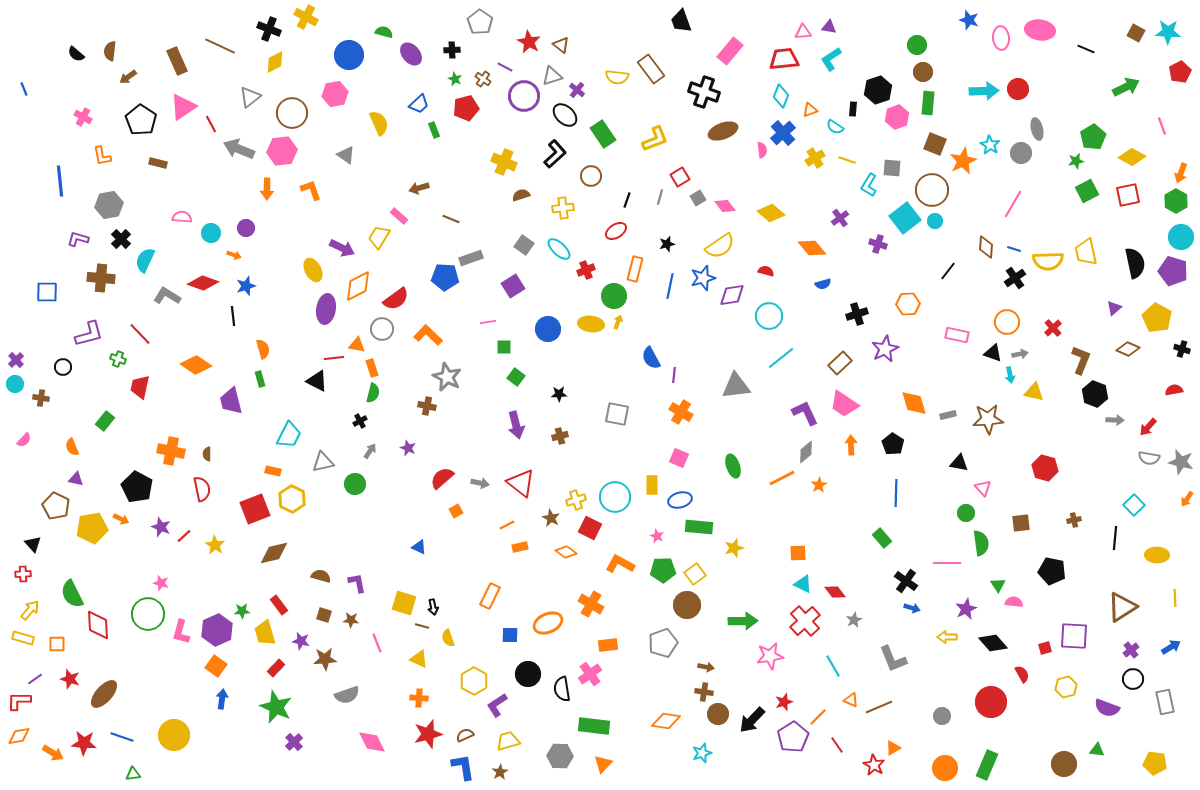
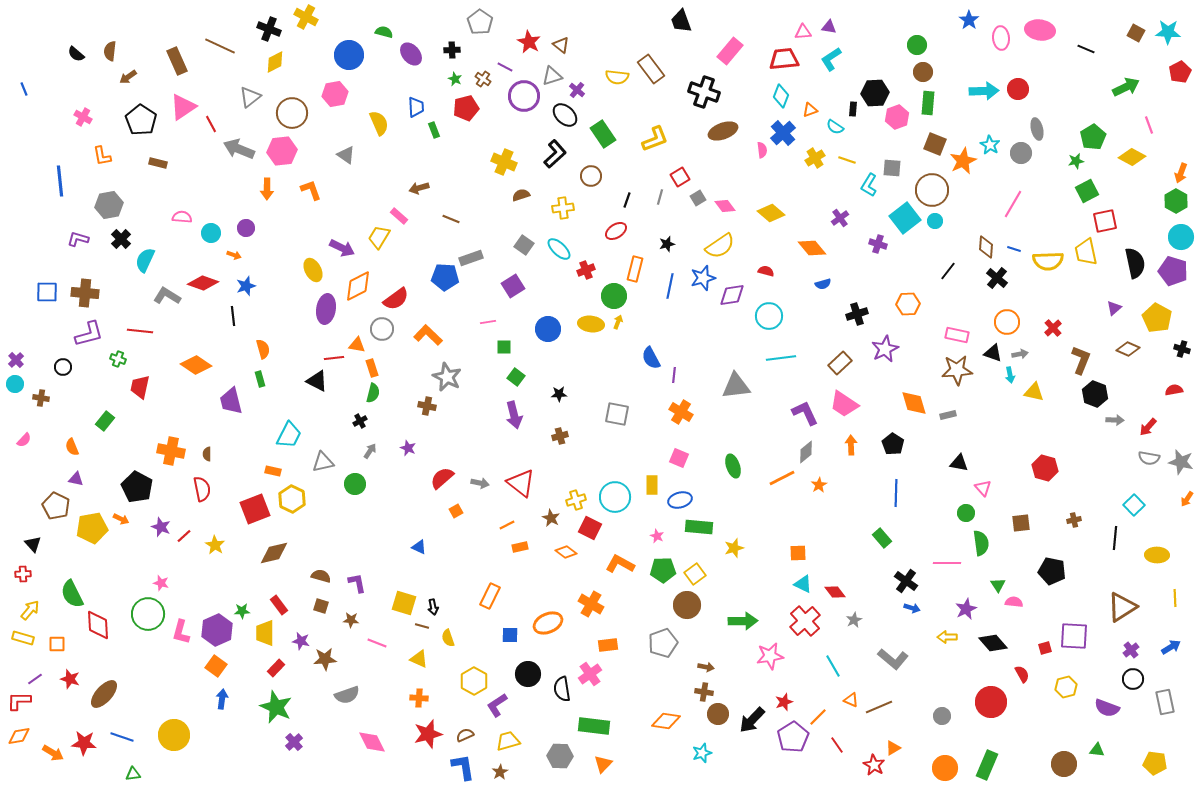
blue star at (969, 20): rotated 18 degrees clockwise
black hexagon at (878, 90): moved 3 px left, 3 px down; rotated 16 degrees clockwise
blue trapezoid at (419, 104): moved 3 px left, 3 px down; rotated 50 degrees counterclockwise
pink line at (1162, 126): moved 13 px left, 1 px up
red square at (1128, 195): moved 23 px left, 26 px down
brown cross at (101, 278): moved 16 px left, 15 px down
black cross at (1015, 278): moved 18 px left; rotated 15 degrees counterclockwise
red line at (140, 334): moved 3 px up; rotated 40 degrees counterclockwise
cyan line at (781, 358): rotated 32 degrees clockwise
brown star at (988, 419): moved 31 px left, 49 px up
purple arrow at (516, 425): moved 2 px left, 10 px up
brown square at (324, 615): moved 3 px left, 9 px up
yellow trapezoid at (265, 633): rotated 16 degrees clockwise
pink line at (377, 643): rotated 48 degrees counterclockwise
gray L-shape at (893, 659): rotated 28 degrees counterclockwise
